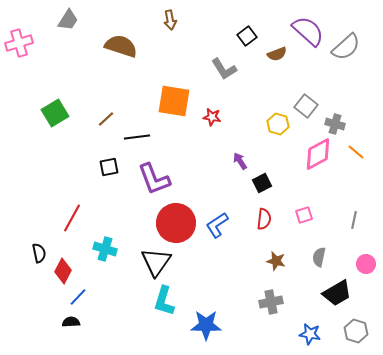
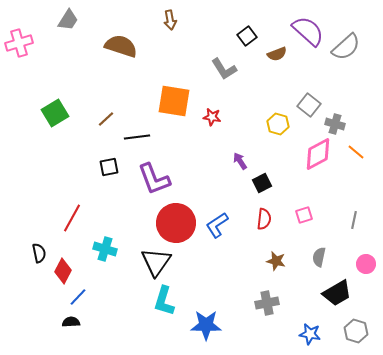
gray square at (306, 106): moved 3 px right, 1 px up
gray cross at (271, 302): moved 4 px left, 1 px down
